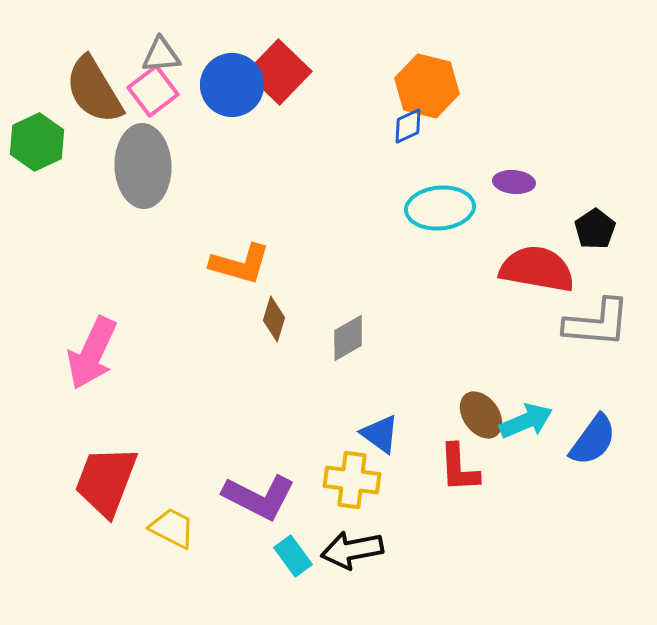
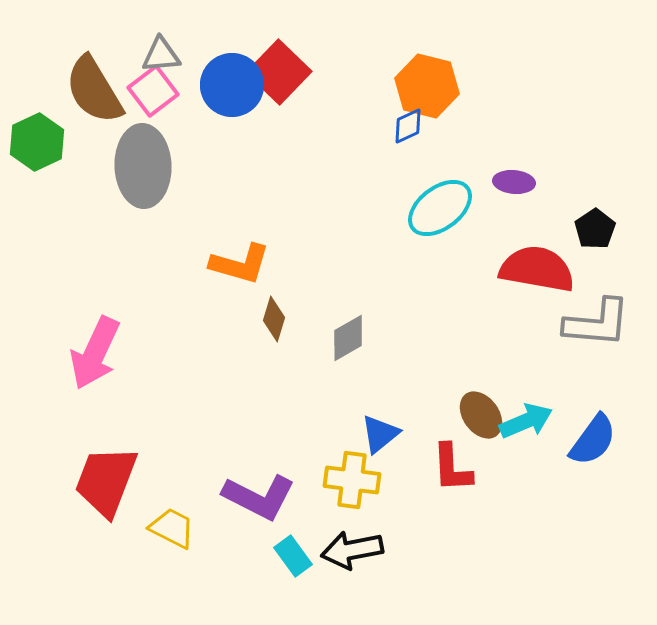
cyan ellipse: rotated 32 degrees counterclockwise
pink arrow: moved 3 px right
blue triangle: rotated 45 degrees clockwise
red L-shape: moved 7 px left
